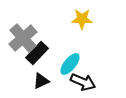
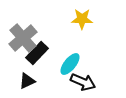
black triangle: moved 14 px left
